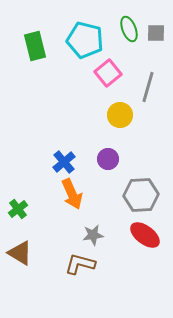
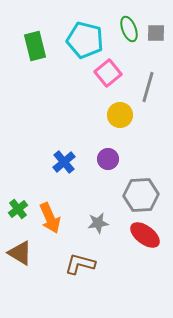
orange arrow: moved 22 px left, 24 px down
gray star: moved 5 px right, 12 px up
